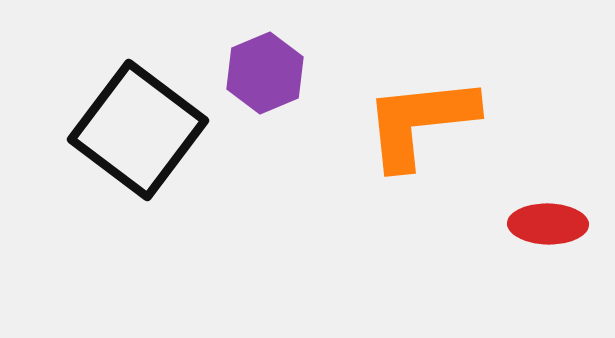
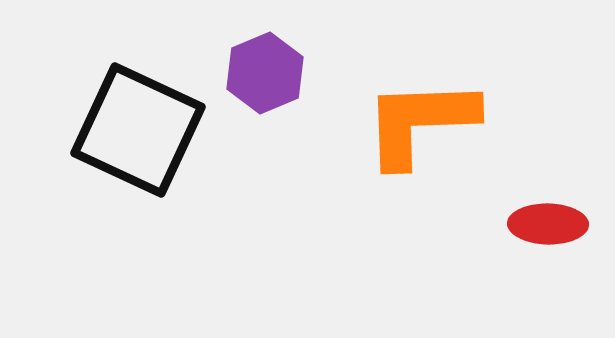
orange L-shape: rotated 4 degrees clockwise
black square: rotated 12 degrees counterclockwise
